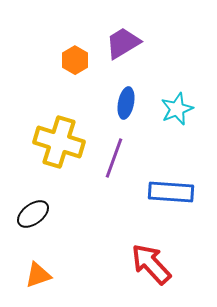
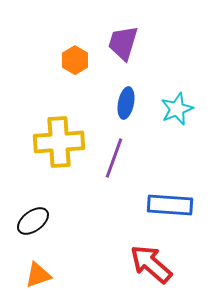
purple trapezoid: rotated 42 degrees counterclockwise
yellow cross: rotated 21 degrees counterclockwise
blue rectangle: moved 1 px left, 13 px down
black ellipse: moved 7 px down
red arrow: rotated 6 degrees counterclockwise
